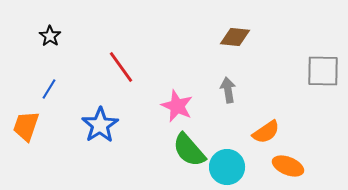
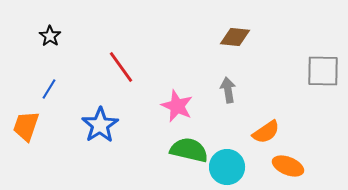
green semicircle: rotated 144 degrees clockwise
